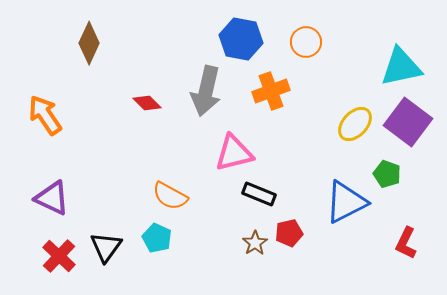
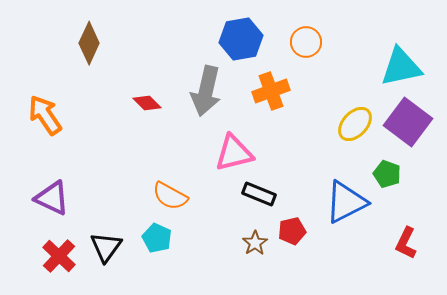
blue hexagon: rotated 21 degrees counterclockwise
red pentagon: moved 3 px right, 2 px up
